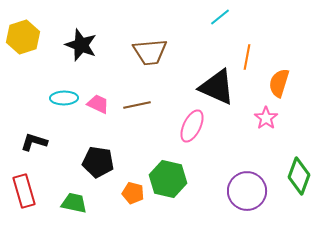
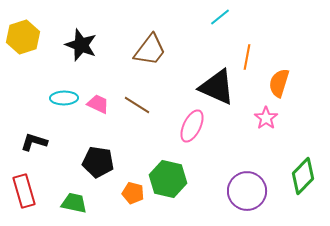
brown trapezoid: moved 2 px up; rotated 48 degrees counterclockwise
brown line: rotated 44 degrees clockwise
green diamond: moved 4 px right; rotated 24 degrees clockwise
